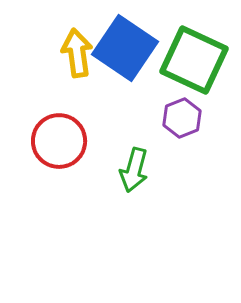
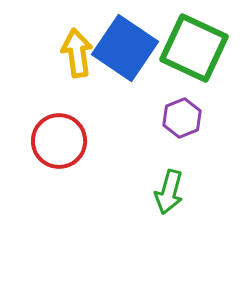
green square: moved 12 px up
green arrow: moved 35 px right, 22 px down
